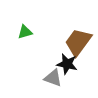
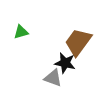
green triangle: moved 4 px left
black star: moved 2 px left, 1 px up
